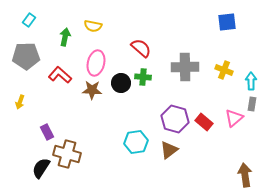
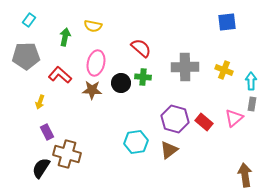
yellow arrow: moved 20 px right
